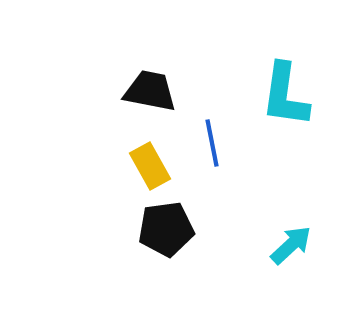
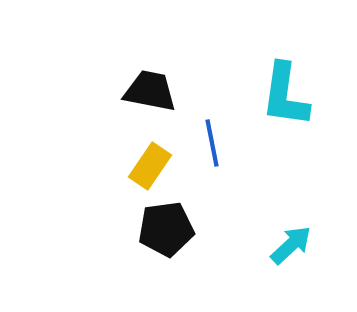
yellow rectangle: rotated 63 degrees clockwise
